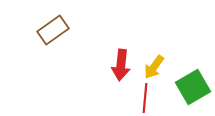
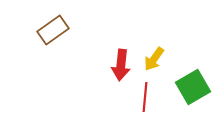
yellow arrow: moved 8 px up
red line: moved 1 px up
